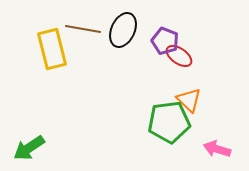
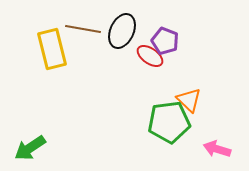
black ellipse: moved 1 px left, 1 px down
red ellipse: moved 29 px left
green arrow: moved 1 px right
